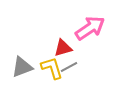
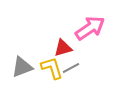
gray line: moved 2 px right, 1 px down
